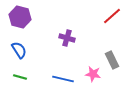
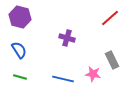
red line: moved 2 px left, 2 px down
